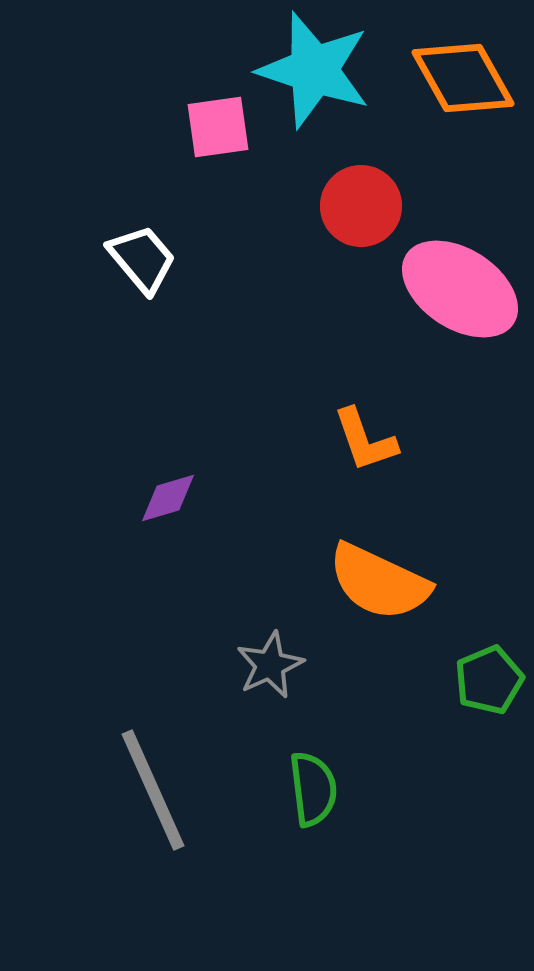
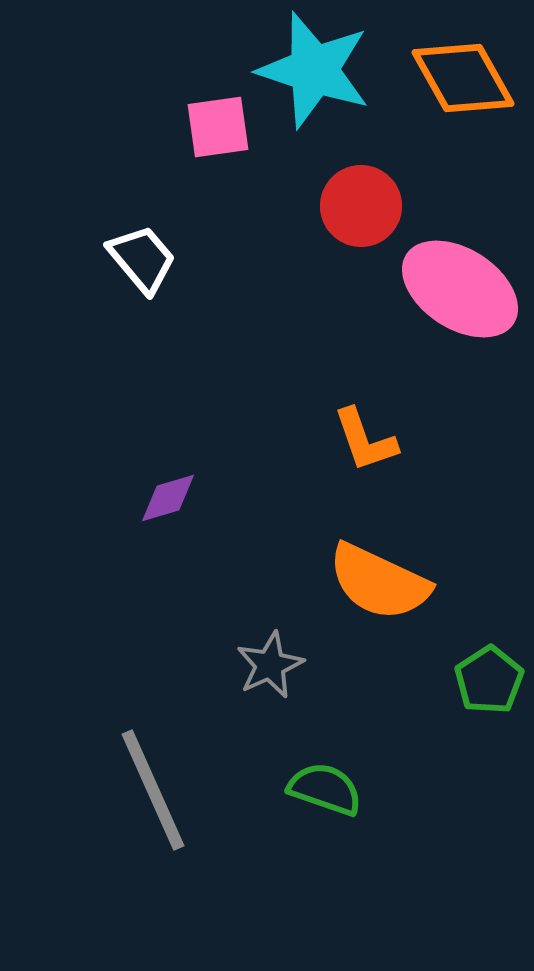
green pentagon: rotated 10 degrees counterclockwise
green semicircle: moved 12 px right; rotated 64 degrees counterclockwise
